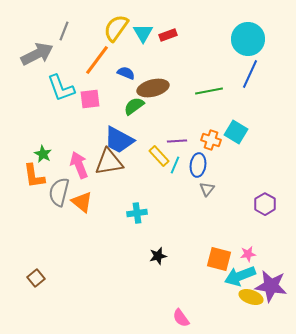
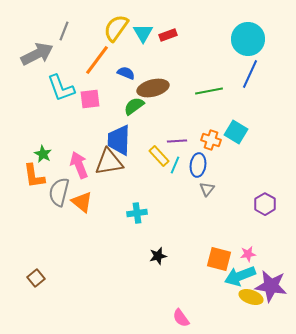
blue trapezoid: rotated 64 degrees clockwise
